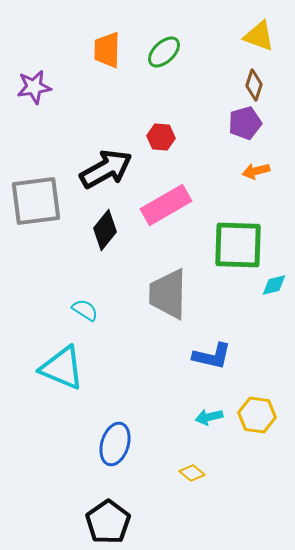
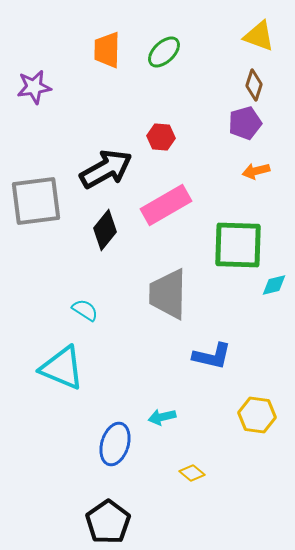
cyan arrow: moved 47 px left
